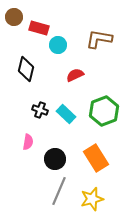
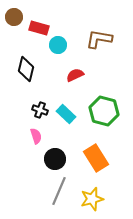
green hexagon: rotated 24 degrees counterclockwise
pink semicircle: moved 8 px right, 6 px up; rotated 28 degrees counterclockwise
